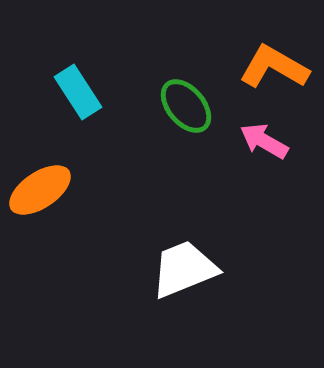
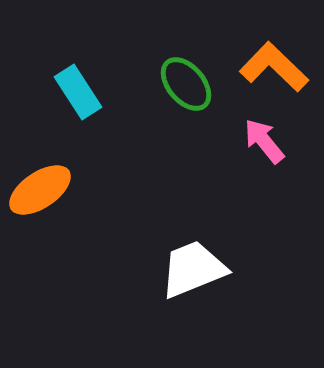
orange L-shape: rotated 14 degrees clockwise
green ellipse: moved 22 px up
pink arrow: rotated 21 degrees clockwise
white trapezoid: moved 9 px right
